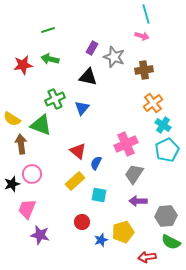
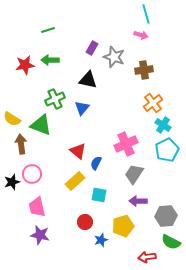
pink arrow: moved 1 px left, 1 px up
green arrow: moved 1 px down; rotated 12 degrees counterclockwise
red star: moved 2 px right
black triangle: moved 3 px down
black star: moved 2 px up
pink trapezoid: moved 10 px right, 2 px up; rotated 35 degrees counterclockwise
red circle: moved 3 px right
yellow pentagon: moved 6 px up
